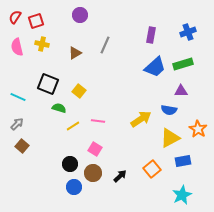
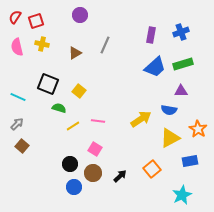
blue cross: moved 7 px left
blue rectangle: moved 7 px right
